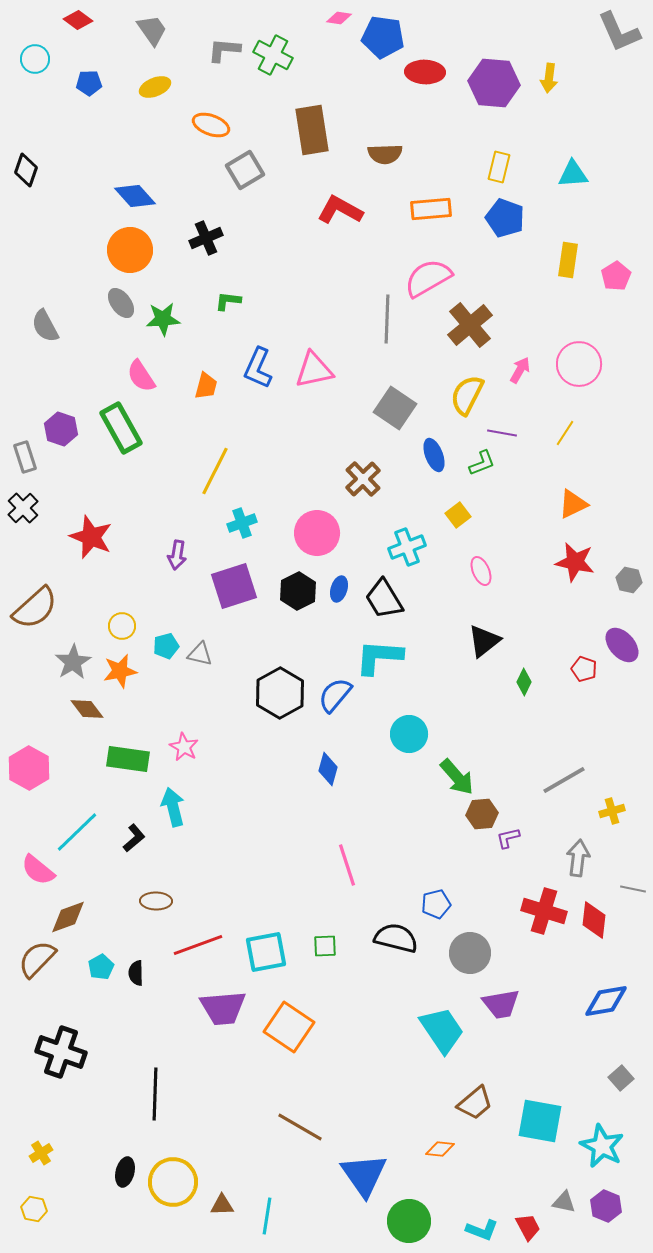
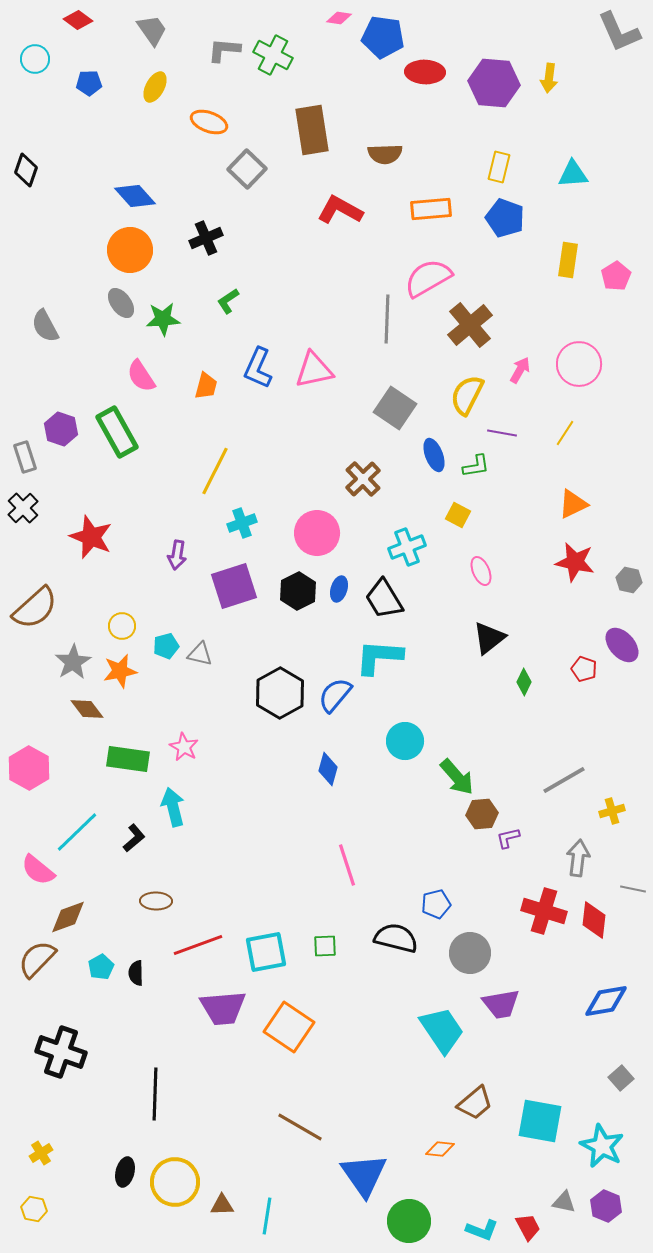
yellow ellipse at (155, 87): rotated 40 degrees counterclockwise
orange ellipse at (211, 125): moved 2 px left, 3 px up
gray square at (245, 170): moved 2 px right, 1 px up; rotated 15 degrees counterclockwise
green L-shape at (228, 301): rotated 40 degrees counterclockwise
green rectangle at (121, 428): moved 4 px left, 4 px down
green L-shape at (482, 463): moved 6 px left, 3 px down; rotated 12 degrees clockwise
yellow square at (458, 515): rotated 25 degrees counterclockwise
black triangle at (484, 641): moved 5 px right, 3 px up
cyan circle at (409, 734): moved 4 px left, 7 px down
yellow circle at (173, 1182): moved 2 px right
